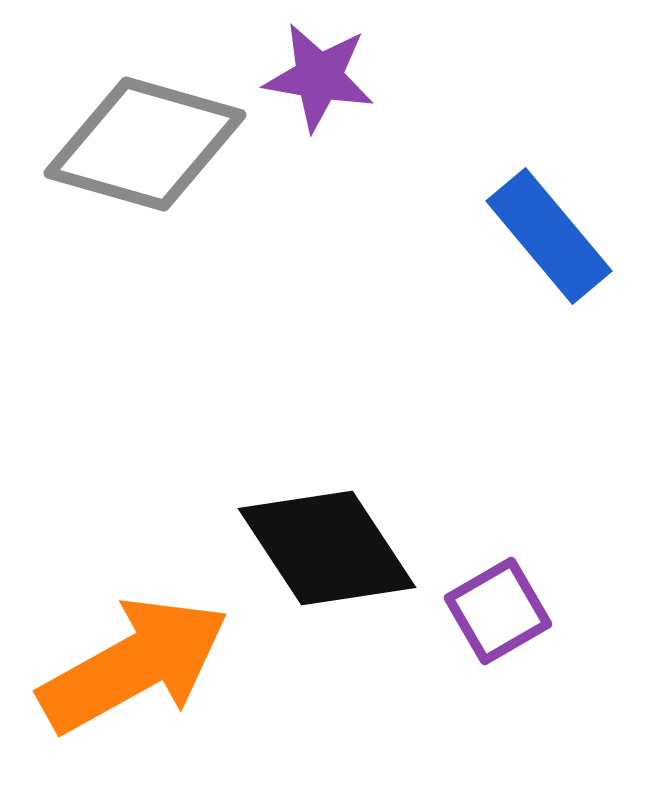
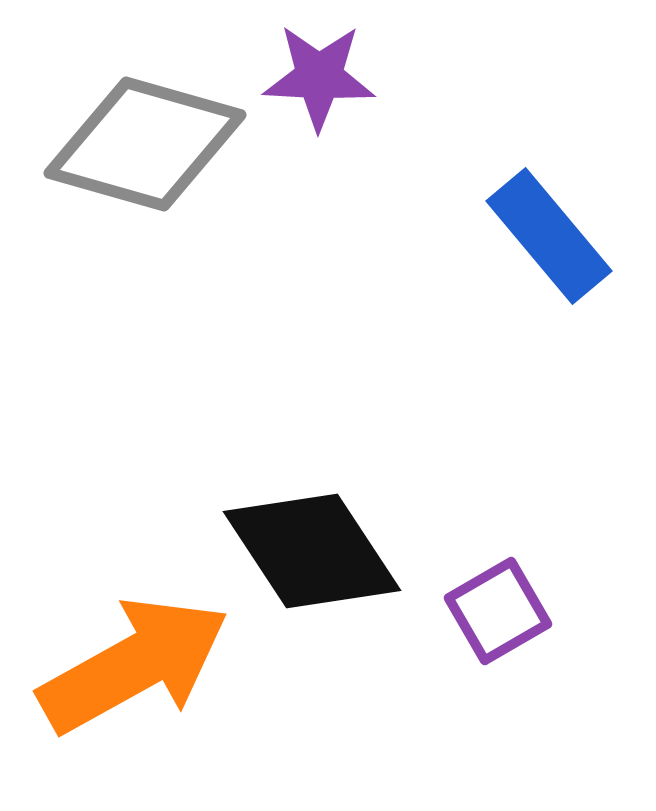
purple star: rotated 7 degrees counterclockwise
black diamond: moved 15 px left, 3 px down
